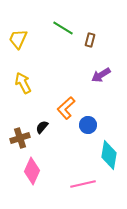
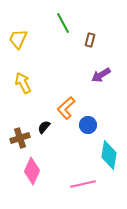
green line: moved 5 px up; rotated 30 degrees clockwise
black semicircle: moved 2 px right
